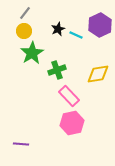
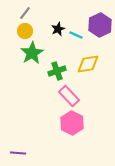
yellow circle: moved 1 px right
green cross: moved 1 px down
yellow diamond: moved 10 px left, 10 px up
pink hexagon: rotated 20 degrees counterclockwise
purple line: moved 3 px left, 9 px down
